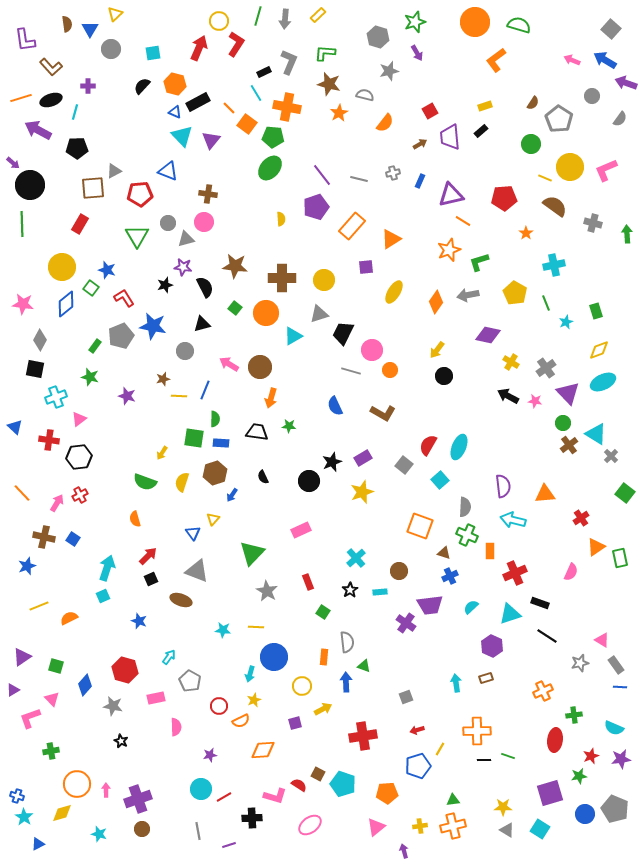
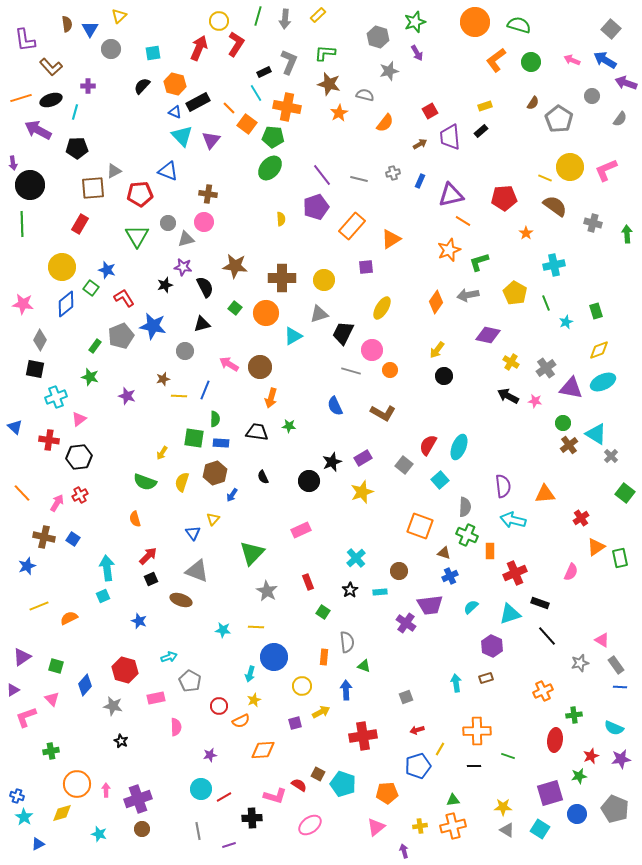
yellow triangle at (115, 14): moved 4 px right, 2 px down
green circle at (531, 144): moved 82 px up
purple arrow at (13, 163): rotated 40 degrees clockwise
yellow ellipse at (394, 292): moved 12 px left, 16 px down
purple triangle at (568, 393): moved 3 px right, 5 px up; rotated 35 degrees counterclockwise
cyan arrow at (107, 568): rotated 25 degrees counterclockwise
black line at (547, 636): rotated 15 degrees clockwise
cyan arrow at (169, 657): rotated 35 degrees clockwise
blue arrow at (346, 682): moved 8 px down
yellow arrow at (323, 709): moved 2 px left, 3 px down
pink L-shape at (30, 718): moved 4 px left, 1 px up
black line at (484, 760): moved 10 px left, 6 px down
blue circle at (585, 814): moved 8 px left
